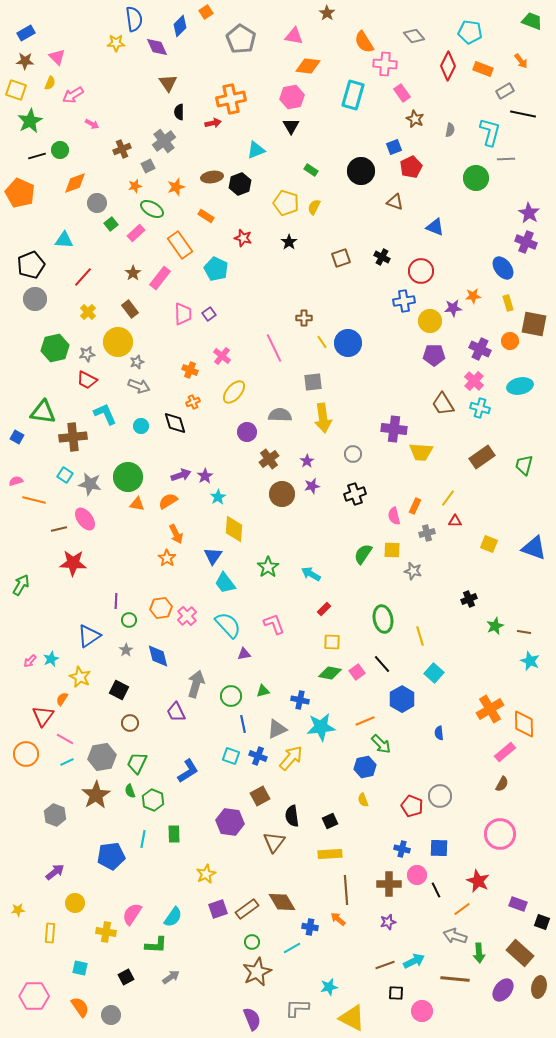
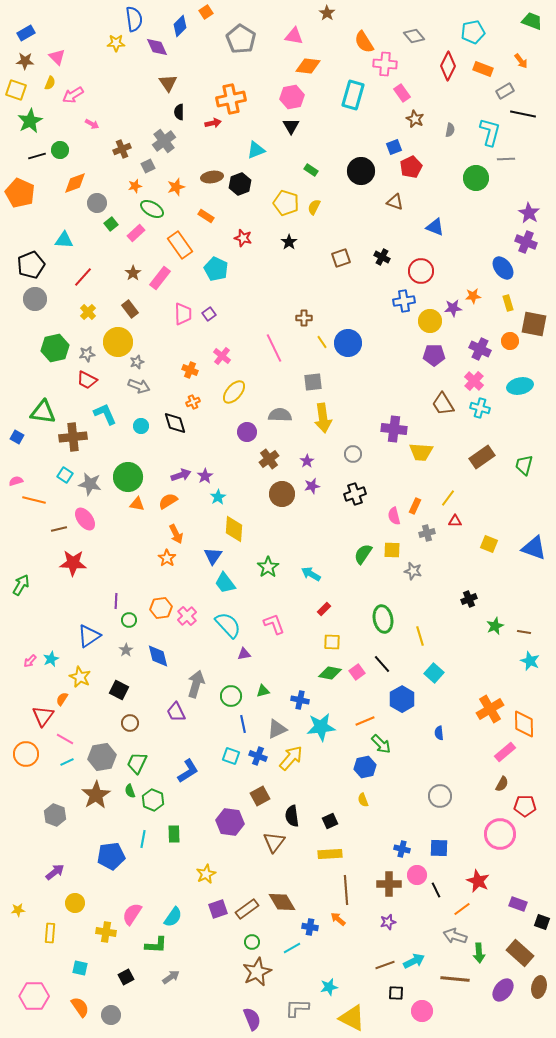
cyan pentagon at (470, 32): moved 3 px right; rotated 20 degrees counterclockwise
red pentagon at (412, 806): moved 113 px right; rotated 20 degrees counterclockwise
